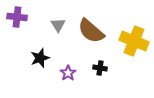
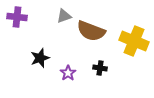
gray triangle: moved 6 px right, 9 px up; rotated 42 degrees clockwise
brown semicircle: rotated 20 degrees counterclockwise
